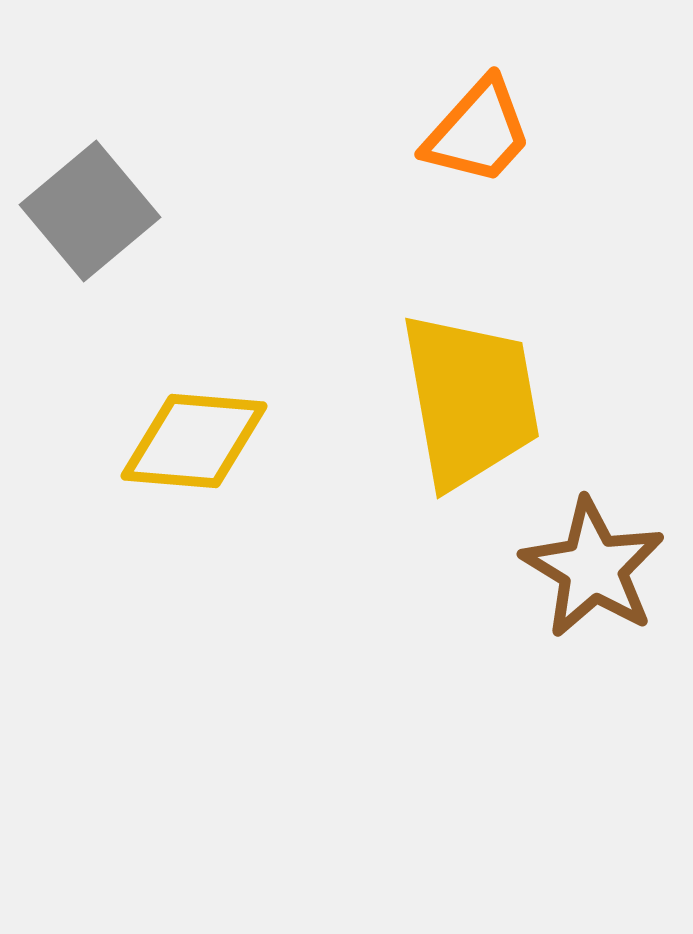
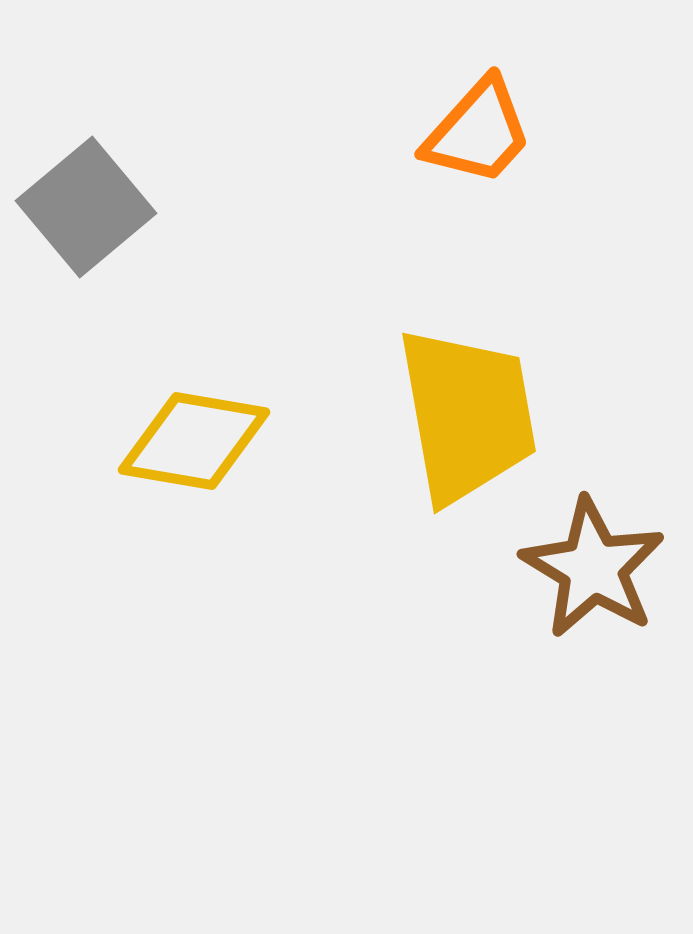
gray square: moved 4 px left, 4 px up
yellow trapezoid: moved 3 px left, 15 px down
yellow diamond: rotated 5 degrees clockwise
